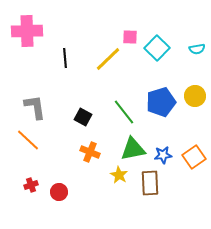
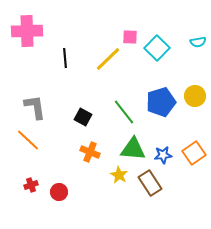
cyan semicircle: moved 1 px right, 7 px up
green triangle: rotated 16 degrees clockwise
orange square: moved 4 px up
brown rectangle: rotated 30 degrees counterclockwise
